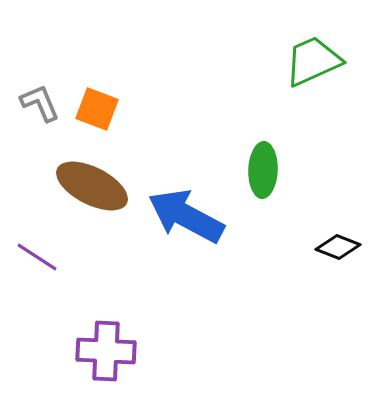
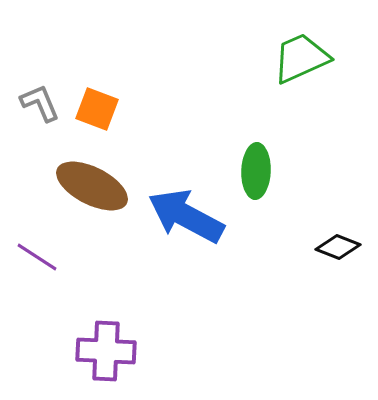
green trapezoid: moved 12 px left, 3 px up
green ellipse: moved 7 px left, 1 px down
